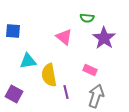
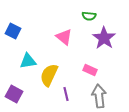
green semicircle: moved 2 px right, 2 px up
blue square: rotated 21 degrees clockwise
yellow semicircle: rotated 35 degrees clockwise
purple line: moved 2 px down
gray arrow: moved 3 px right; rotated 25 degrees counterclockwise
